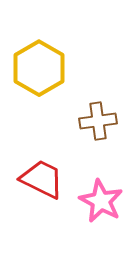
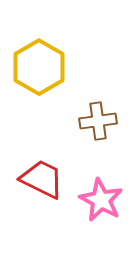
yellow hexagon: moved 1 px up
pink star: moved 1 px up
